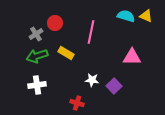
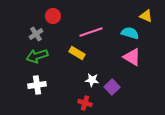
cyan semicircle: moved 4 px right, 17 px down
red circle: moved 2 px left, 7 px up
pink line: rotated 60 degrees clockwise
yellow rectangle: moved 11 px right
pink triangle: rotated 30 degrees clockwise
purple square: moved 2 px left, 1 px down
red cross: moved 8 px right
